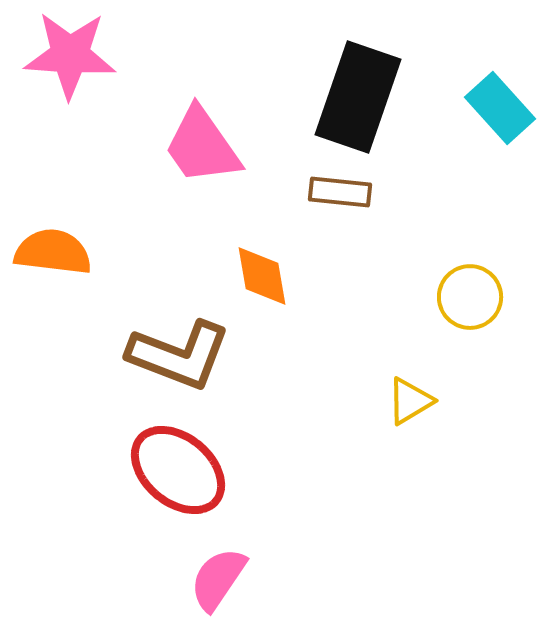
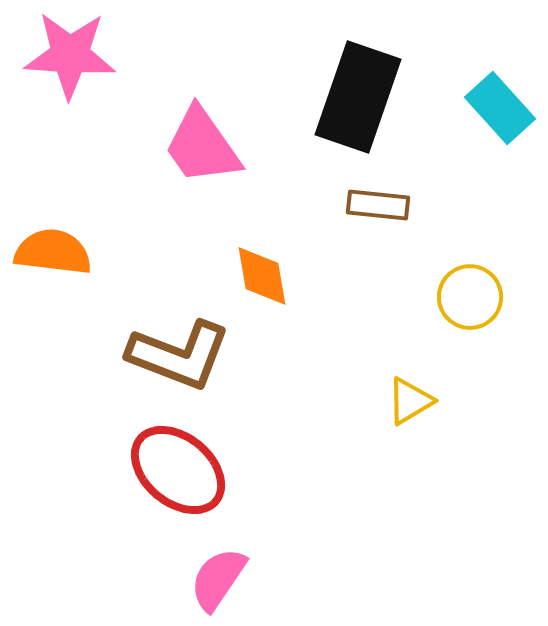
brown rectangle: moved 38 px right, 13 px down
